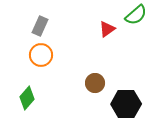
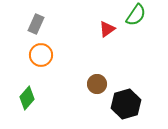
green semicircle: rotated 15 degrees counterclockwise
gray rectangle: moved 4 px left, 2 px up
brown circle: moved 2 px right, 1 px down
black hexagon: rotated 16 degrees counterclockwise
